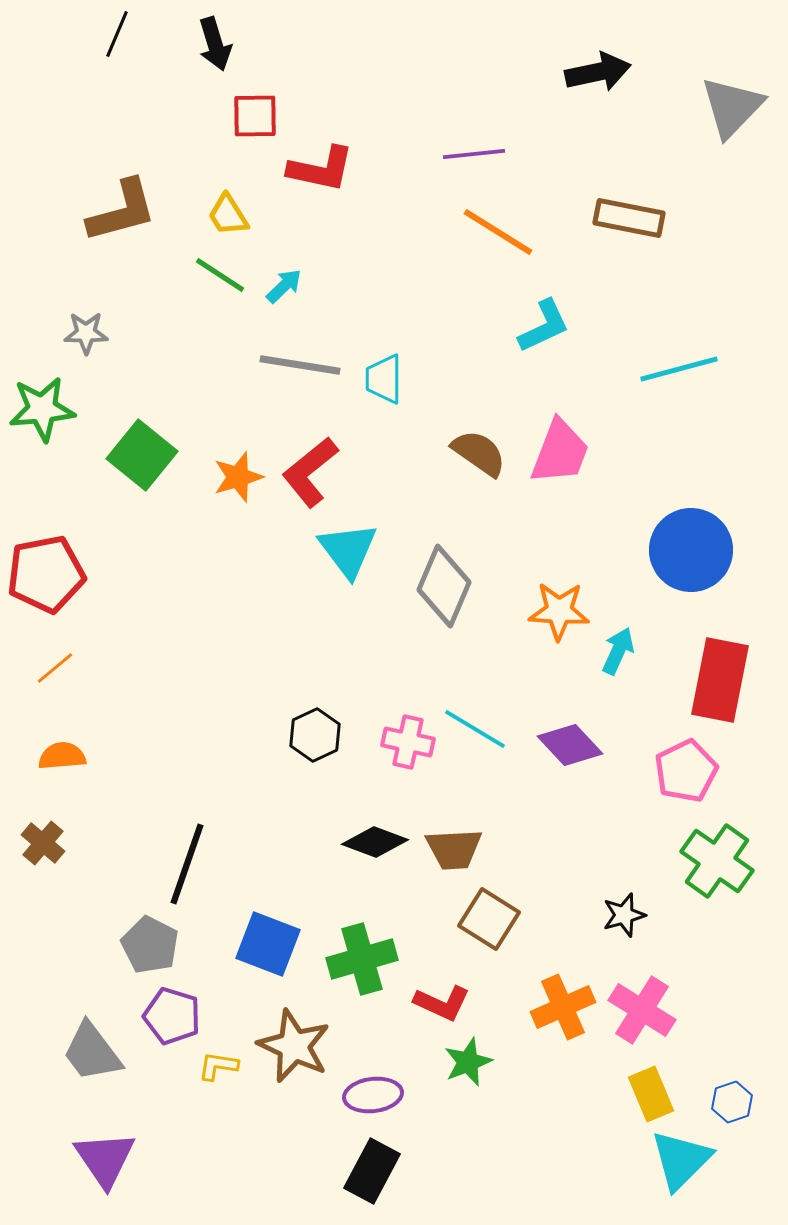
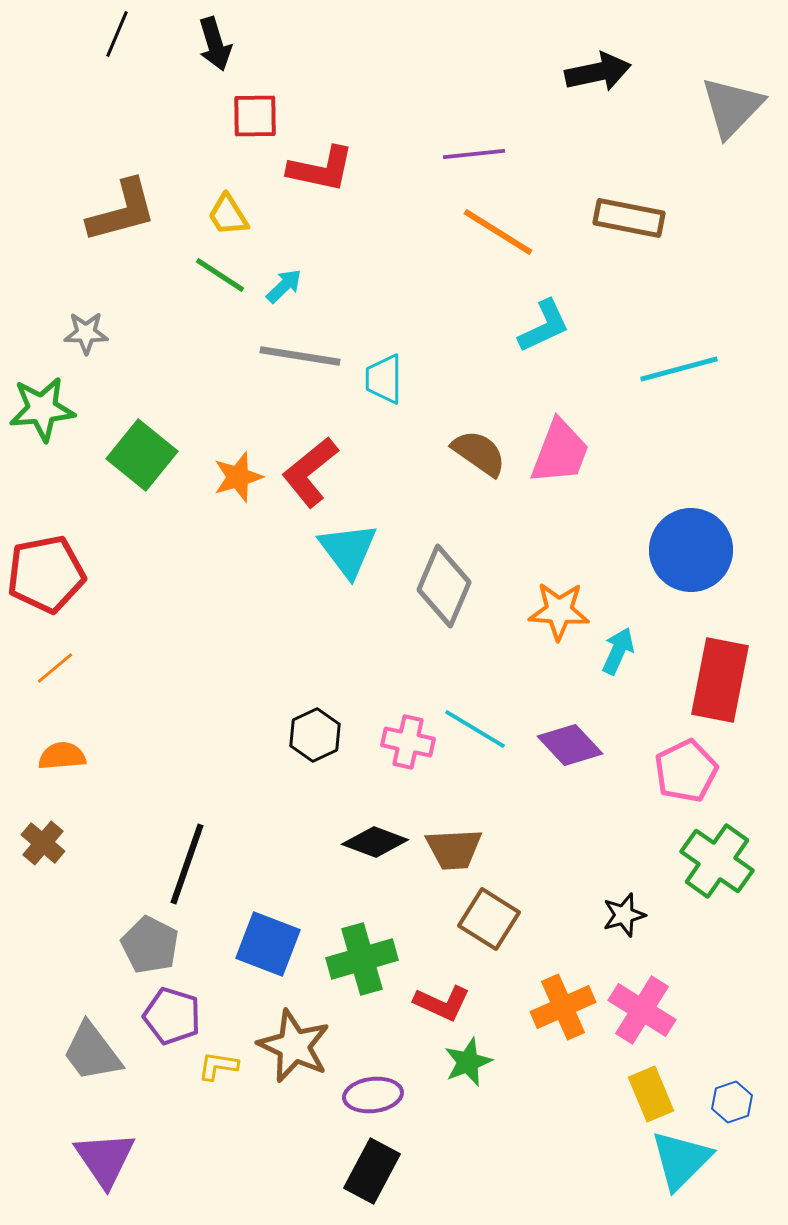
gray line at (300, 365): moved 9 px up
